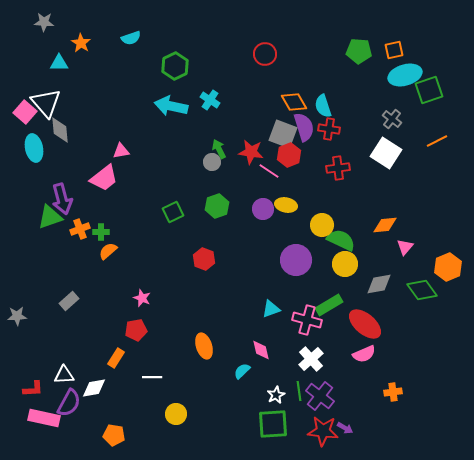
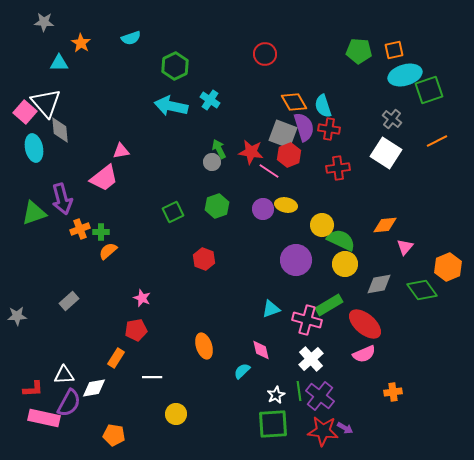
green triangle at (50, 217): moved 16 px left, 4 px up
